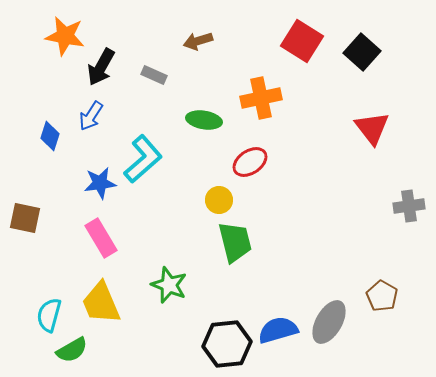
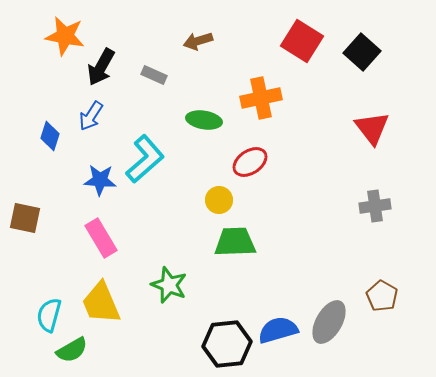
cyan L-shape: moved 2 px right
blue star: moved 3 px up; rotated 12 degrees clockwise
gray cross: moved 34 px left
green trapezoid: rotated 78 degrees counterclockwise
